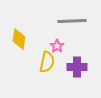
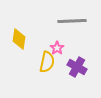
pink star: moved 2 px down
purple cross: rotated 30 degrees clockwise
